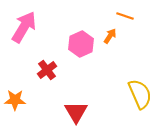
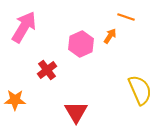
orange line: moved 1 px right, 1 px down
yellow semicircle: moved 4 px up
